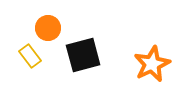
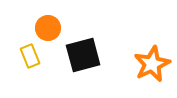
yellow rectangle: rotated 15 degrees clockwise
